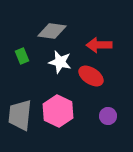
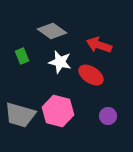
gray diamond: rotated 28 degrees clockwise
red arrow: rotated 20 degrees clockwise
red ellipse: moved 1 px up
pink hexagon: rotated 12 degrees counterclockwise
gray trapezoid: rotated 80 degrees counterclockwise
